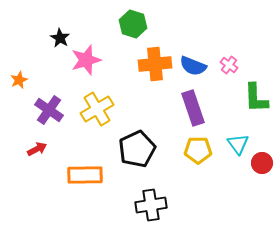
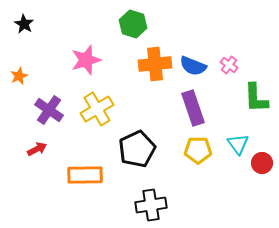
black star: moved 36 px left, 14 px up
orange star: moved 4 px up
